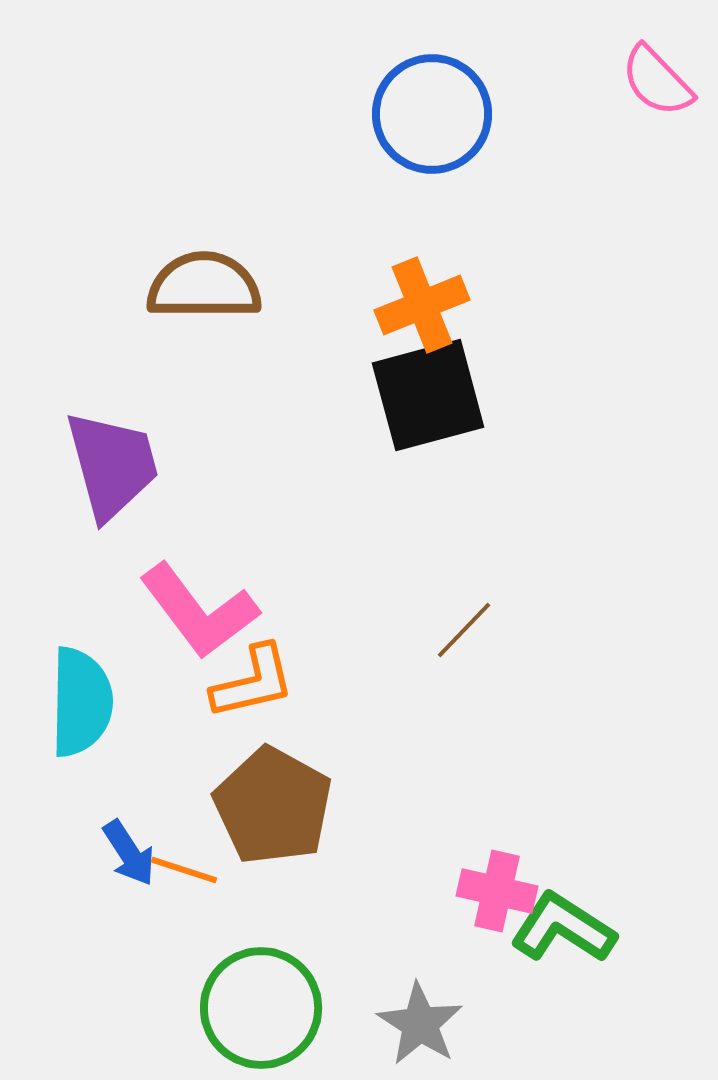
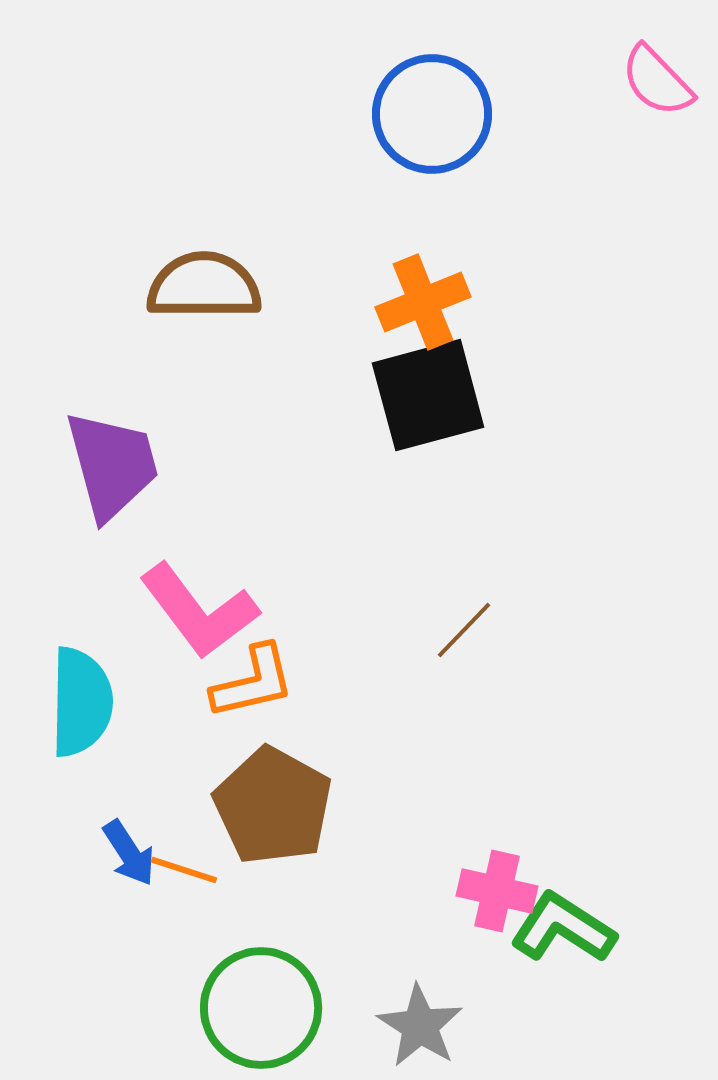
orange cross: moved 1 px right, 3 px up
gray star: moved 2 px down
